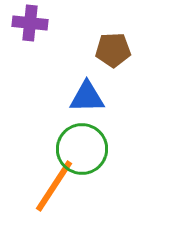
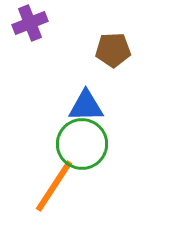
purple cross: rotated 28 degrees counterclockwise
blue triangle: moved 1 px left, 9 px down
green circle: moved 5 px up
